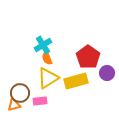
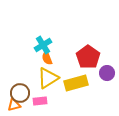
yellow rectangle: moved 2 px down
